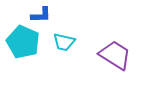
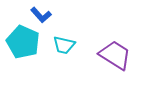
blue L-shape: rotated 50 degrees clockwise
cyan trapezoid: moved 3 px down
